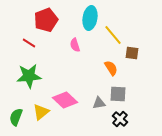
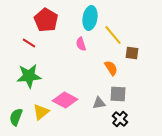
red pentagon: rotated 20 degrees counterclockwise
pink semicircle: moved 6 px right, 1 px up
pink diamond: rotated 15 degrees counterclockwise
